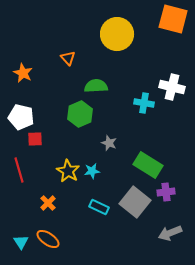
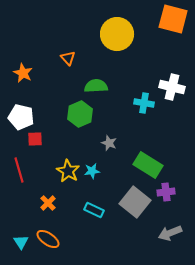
cyan rectangle: moved 5 px left, 3 px down
